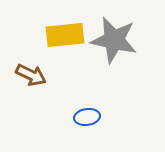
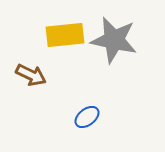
blue ellipse: rotated 30 degrees counterclockwise
